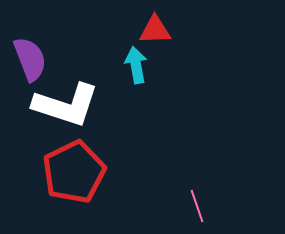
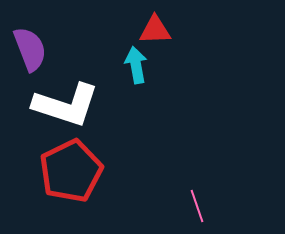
purple semicircle: moved 10 px up
red pentagon: moved 3 px left, 1 px up
